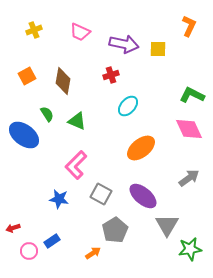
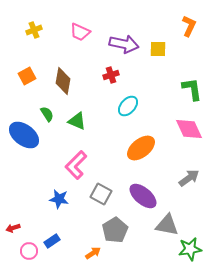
green L-shape: moved 6 px up; rotated 55 degrees clockwise
gray triangle: rotated 50 degrees counterclockwise
